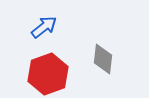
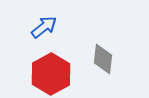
red hexagon: moved 3 px right; rotated 9 degrees counterclockwise
